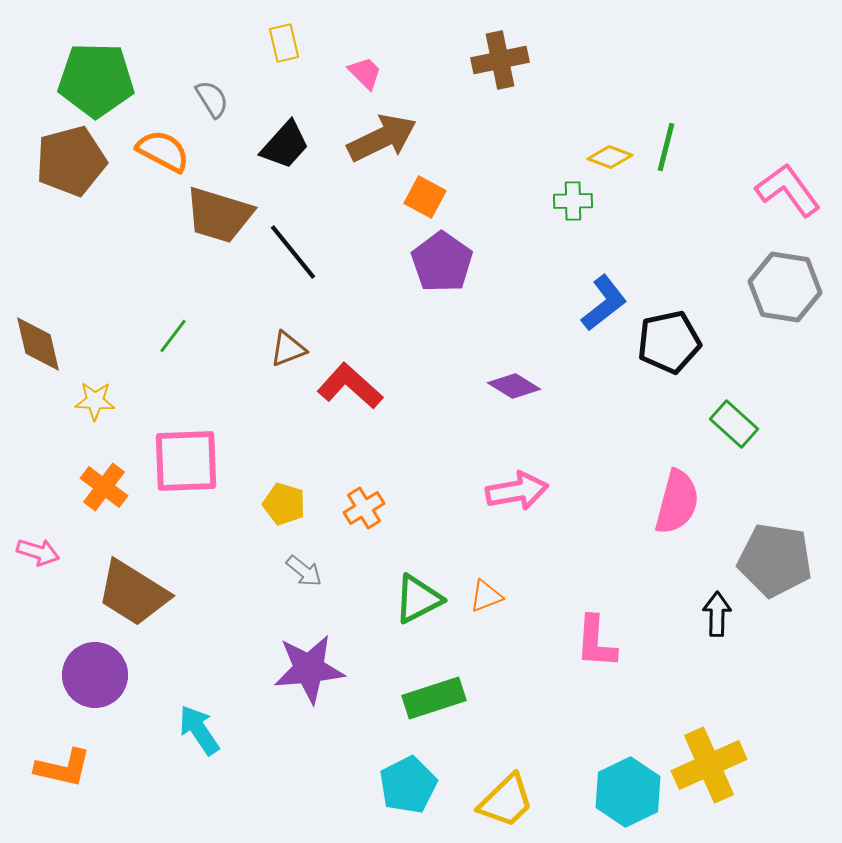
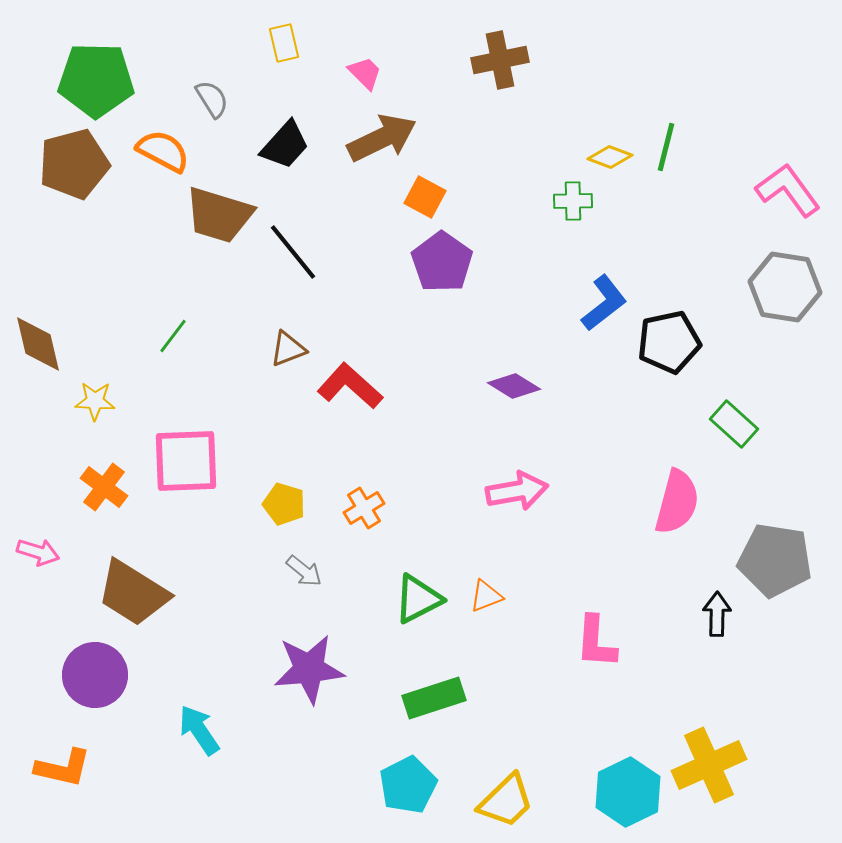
brown pentagon at (71, 161): moved 3 px right, 3 px down
